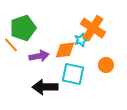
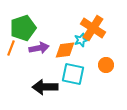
orange line: moved 3 px down; rotated 63 degrees clockwise
purple arrow: moved 8 px up
